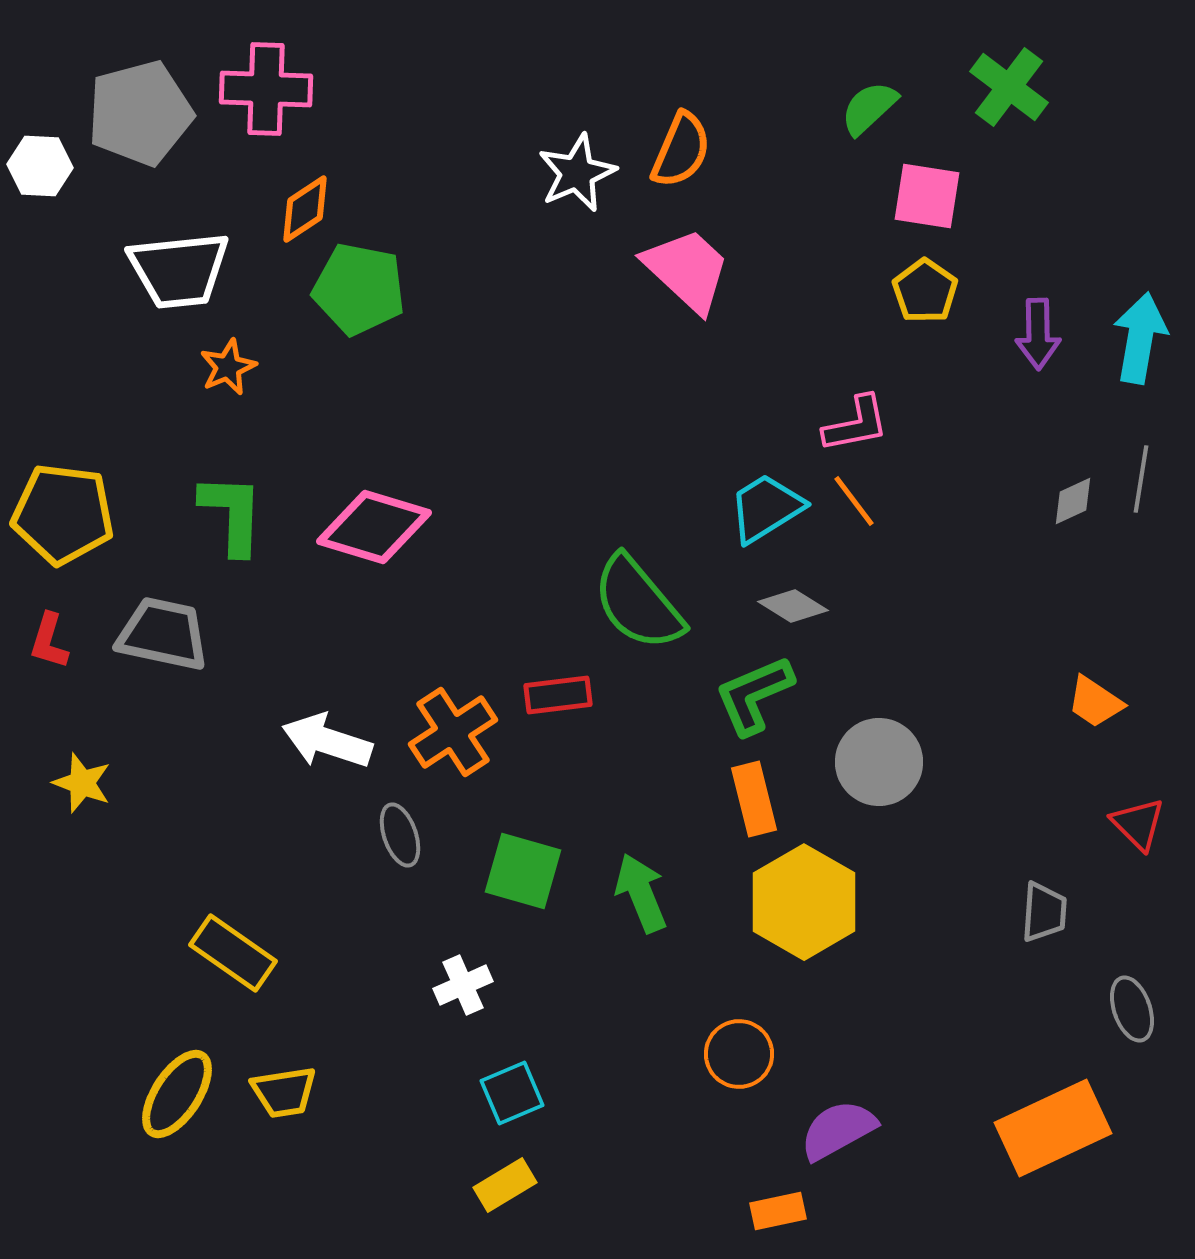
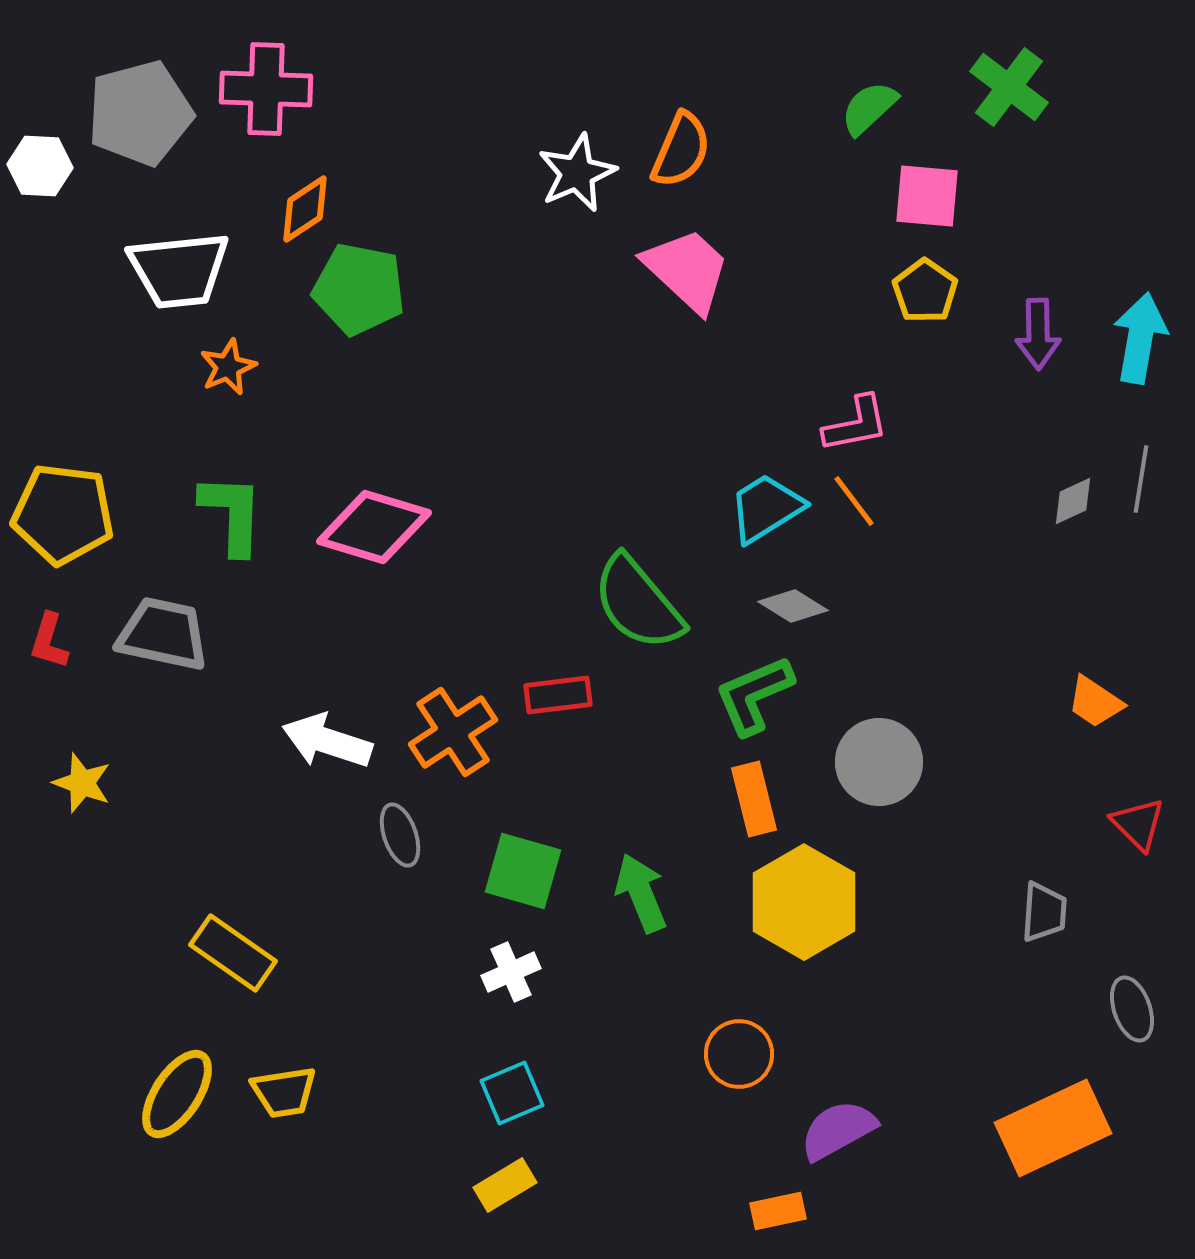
pink square at (927, 196): rotated 4 degrees counterclockwise
white cross at (463, 985): moved 48 px right, 13 px up
